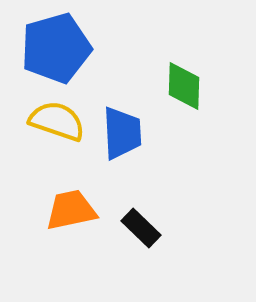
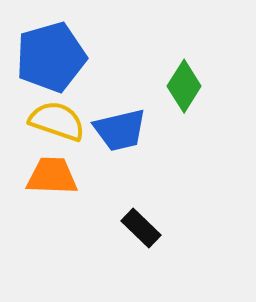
blue pentagon: moved 5 px left, 9 px down
green diamond: rotated 30 degrees clockwise
blue trapezoid: moved 2 px left, 3 px up; rotated 80 degrees clockwise
orange trapezoid: moved 19 px left, 34 px up; rotated 14 degrees clockwise
